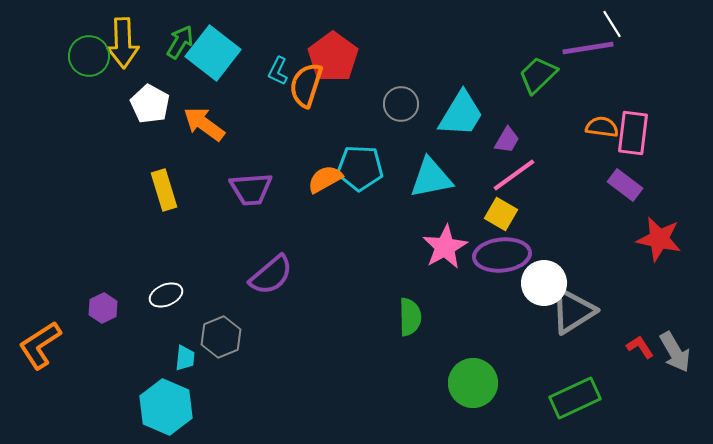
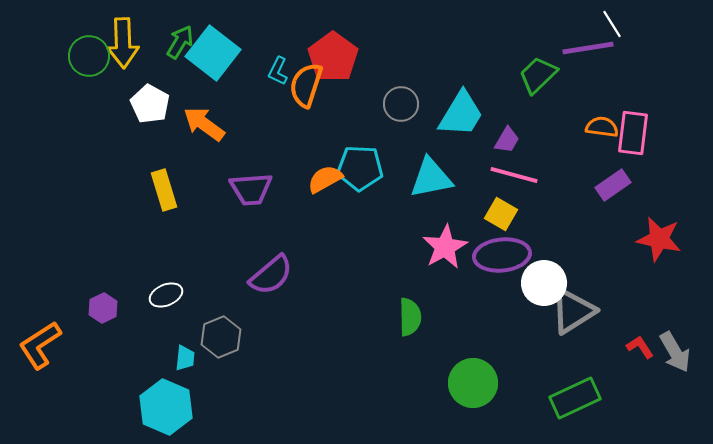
pink line at (514, 175): rotated 51 degrees clockwise
purple rectangle at (625, 185): moved 12 px left; rotated 72 degrees counterclockwise
